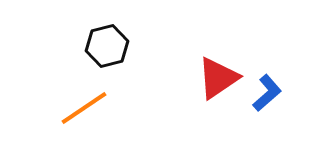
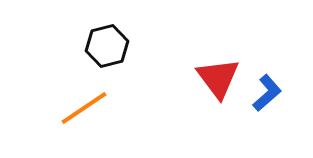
red triangle: rotated 33 degrees counterclockwise
